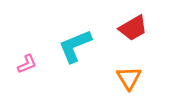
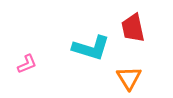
red trapezoid: rotated 108 degrees clockwise
cyan L-shape: moved 16 px right, 2 px down; rotated 141 degrees counterclockwise
